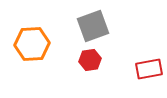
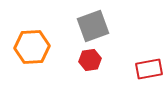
orange hexagon: moved 3 px down
